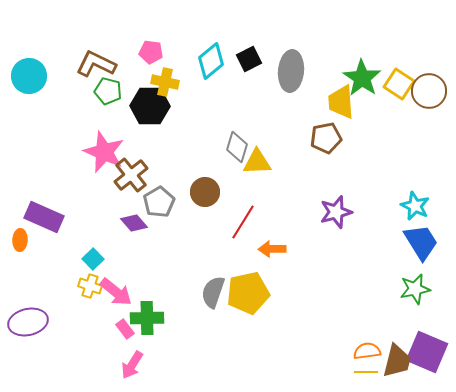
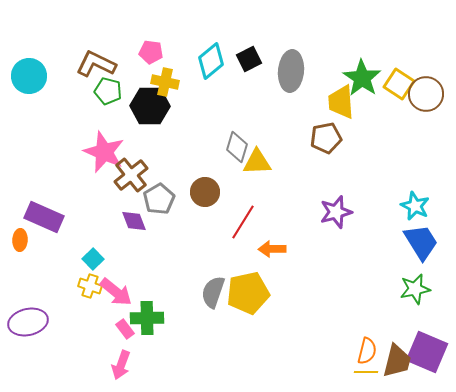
brown circle at (429, 91): moved 3 px left, 3 px down
gray pentagon at (159, 202): moved 3 px up
purple diamond at (134, 223): moved 2 px up; rotated 20 degrees clockwise
orange semicircle at (367, 351): rotated 112 degrees clockwise
pink arrow at (132, 365): moved 11 px left; rotated 12 degrees counterclockwise
